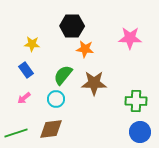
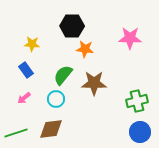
green cross: moved 1 px right; rotated 15 degrees counterclockwise
